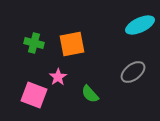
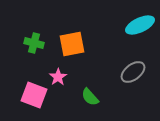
green semicircle: moved 3 px down
